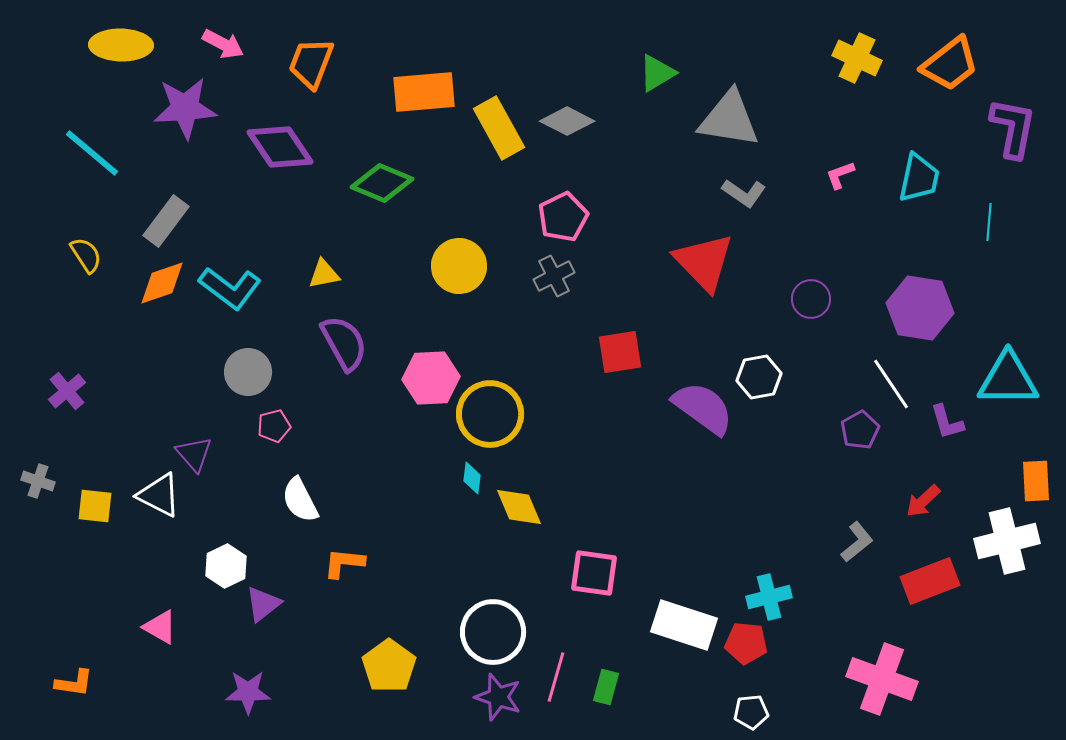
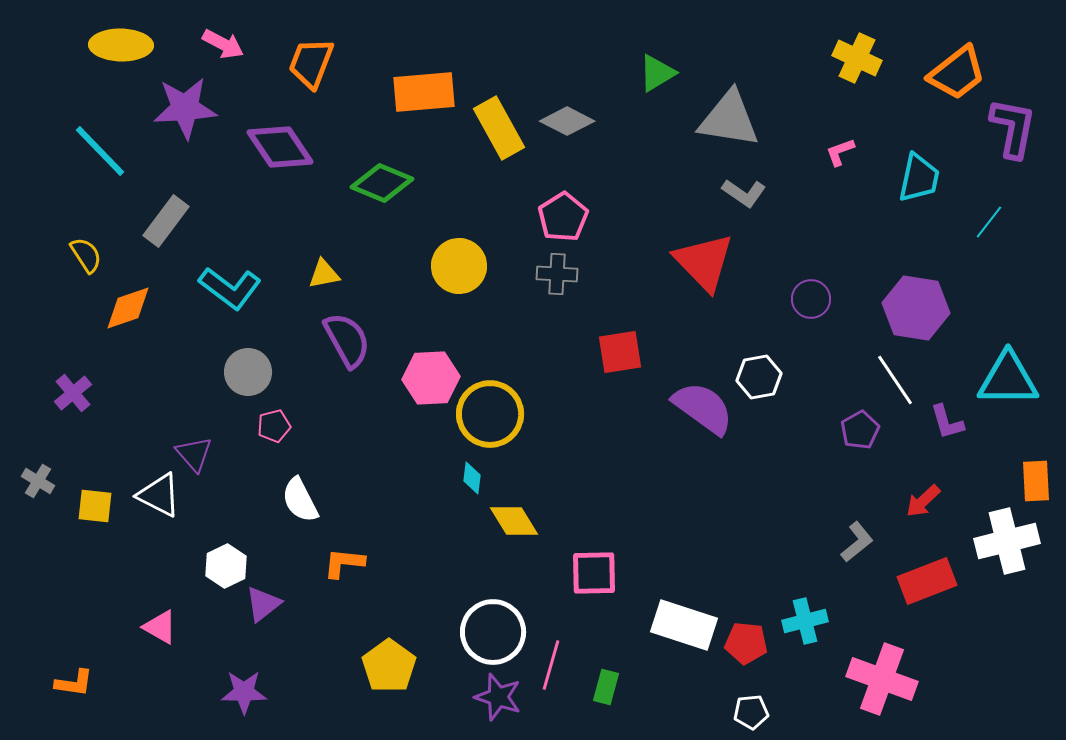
orange trapezoid at (950, 64): moved 7 px right, 9 px down
cyan line at (92, 153): moved 8 px right, 2 px up; rotated 6 degrees clockwise
pink L-shape at (840, 175): moved 23 px up
pink pentagon at (563, 217): rotated 6 degrees counterclockwise
cyan line at (989, 222): rotated 33 degrees clockwise
gray cross at (554, 276): moved 3 px right, 2 px up; rotated 30 degrees clockwise
orange diamond at (162, 283): moved 34 px left, 25 px down
purple hexagon at (920, 308): moved 4 px left
purple semicircle at (344, 343): moved 3 px right, 3 px up
white line at (891, 384): moved 4 px right, 4 px up
purple cross at (67, 391): moved 6 px right, 2 px down
gray cross at (38, 481): rotated 12 degrees clockwise
yellow diamond at (519, 507): moved 5 px left, 14 px down; rotated 9 degrees counterclockwise
pink square at (594, 573): rotated 9 degrees counterclockwise
red rectangle at (930, 581): moved 3 px left
cyan cross at (769, 597): moved 36 px right, 24 px down
pink line at (556, 677): moved 5 px left, 12 px up
purple star at (248, 692): moved 4 px left
